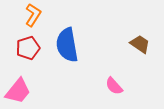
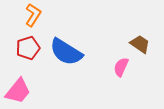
blue semicircle: moved 1 px left, 7 px down; rotated 48 degrees counterclockwise
pink semicircle: moved 7 px right, 19 px up; rotated 66 degrees clockwise
